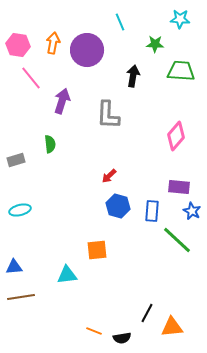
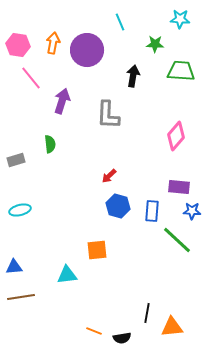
blue star: rotated 24 degrees counterclockwise
black line: rotated 18 degrees counterclockwise
